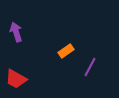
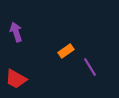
purple line: rotated 60 degrees counterclockwise
